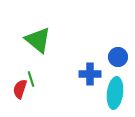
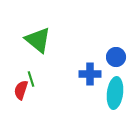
blue circle: moved 2 px left
red semicircle: moved 1 px right, 1 px down
